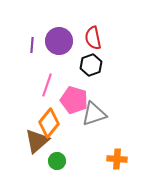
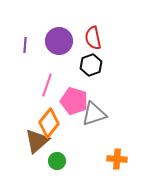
purple line: moved 7 px left
pink pentagon: moved 1 px down
